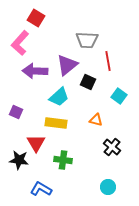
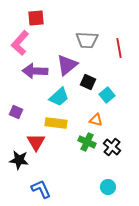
red square: rotated 36 degrees counterclockwise
red line: moved 11 px right, 13 px up
cyan square: moved 12 px left, 1 px up; rotated 14 degrees clockwise
red triangle: moved 1 px up
green cross: moved 24 px right, 18 px up; rotated 18 degrees clockwise
blue L-shape: rotated 35 degrees clockwise
